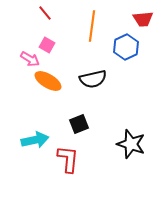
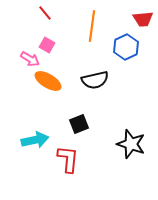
black semicircle: moved 2 px right, 1 px down
